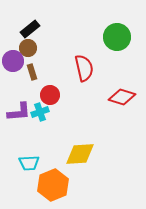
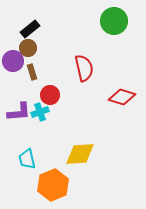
green circle: moved 3 px left, 16 px up
cyan trapezoid: moved 2 px left, 4 px up; rotated 80 degrees clockwise
